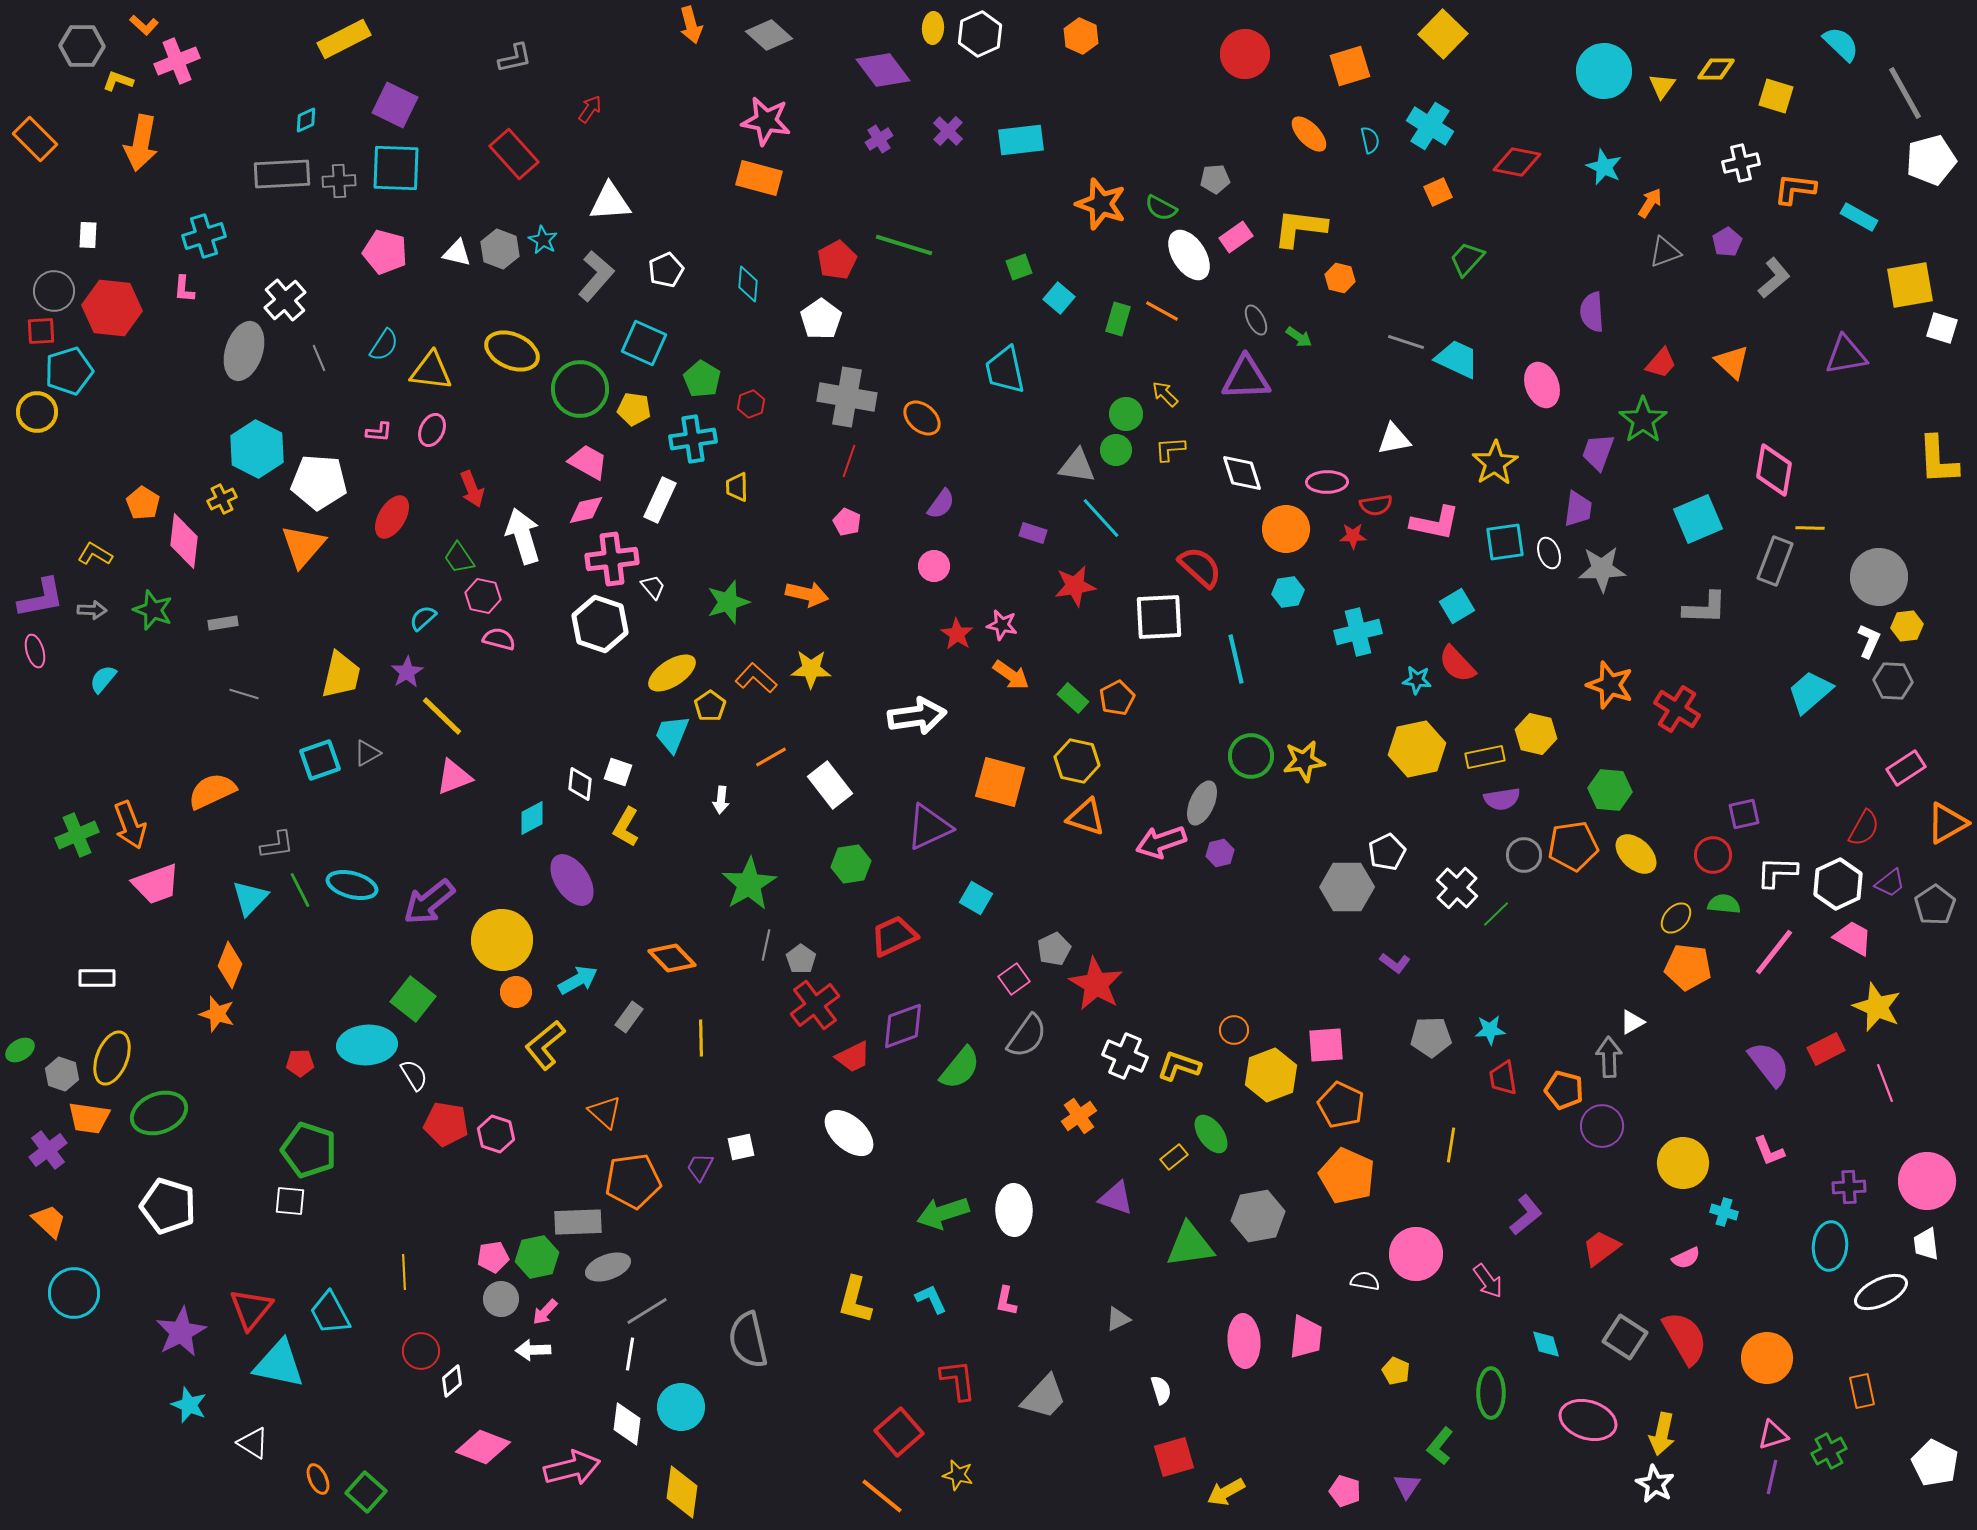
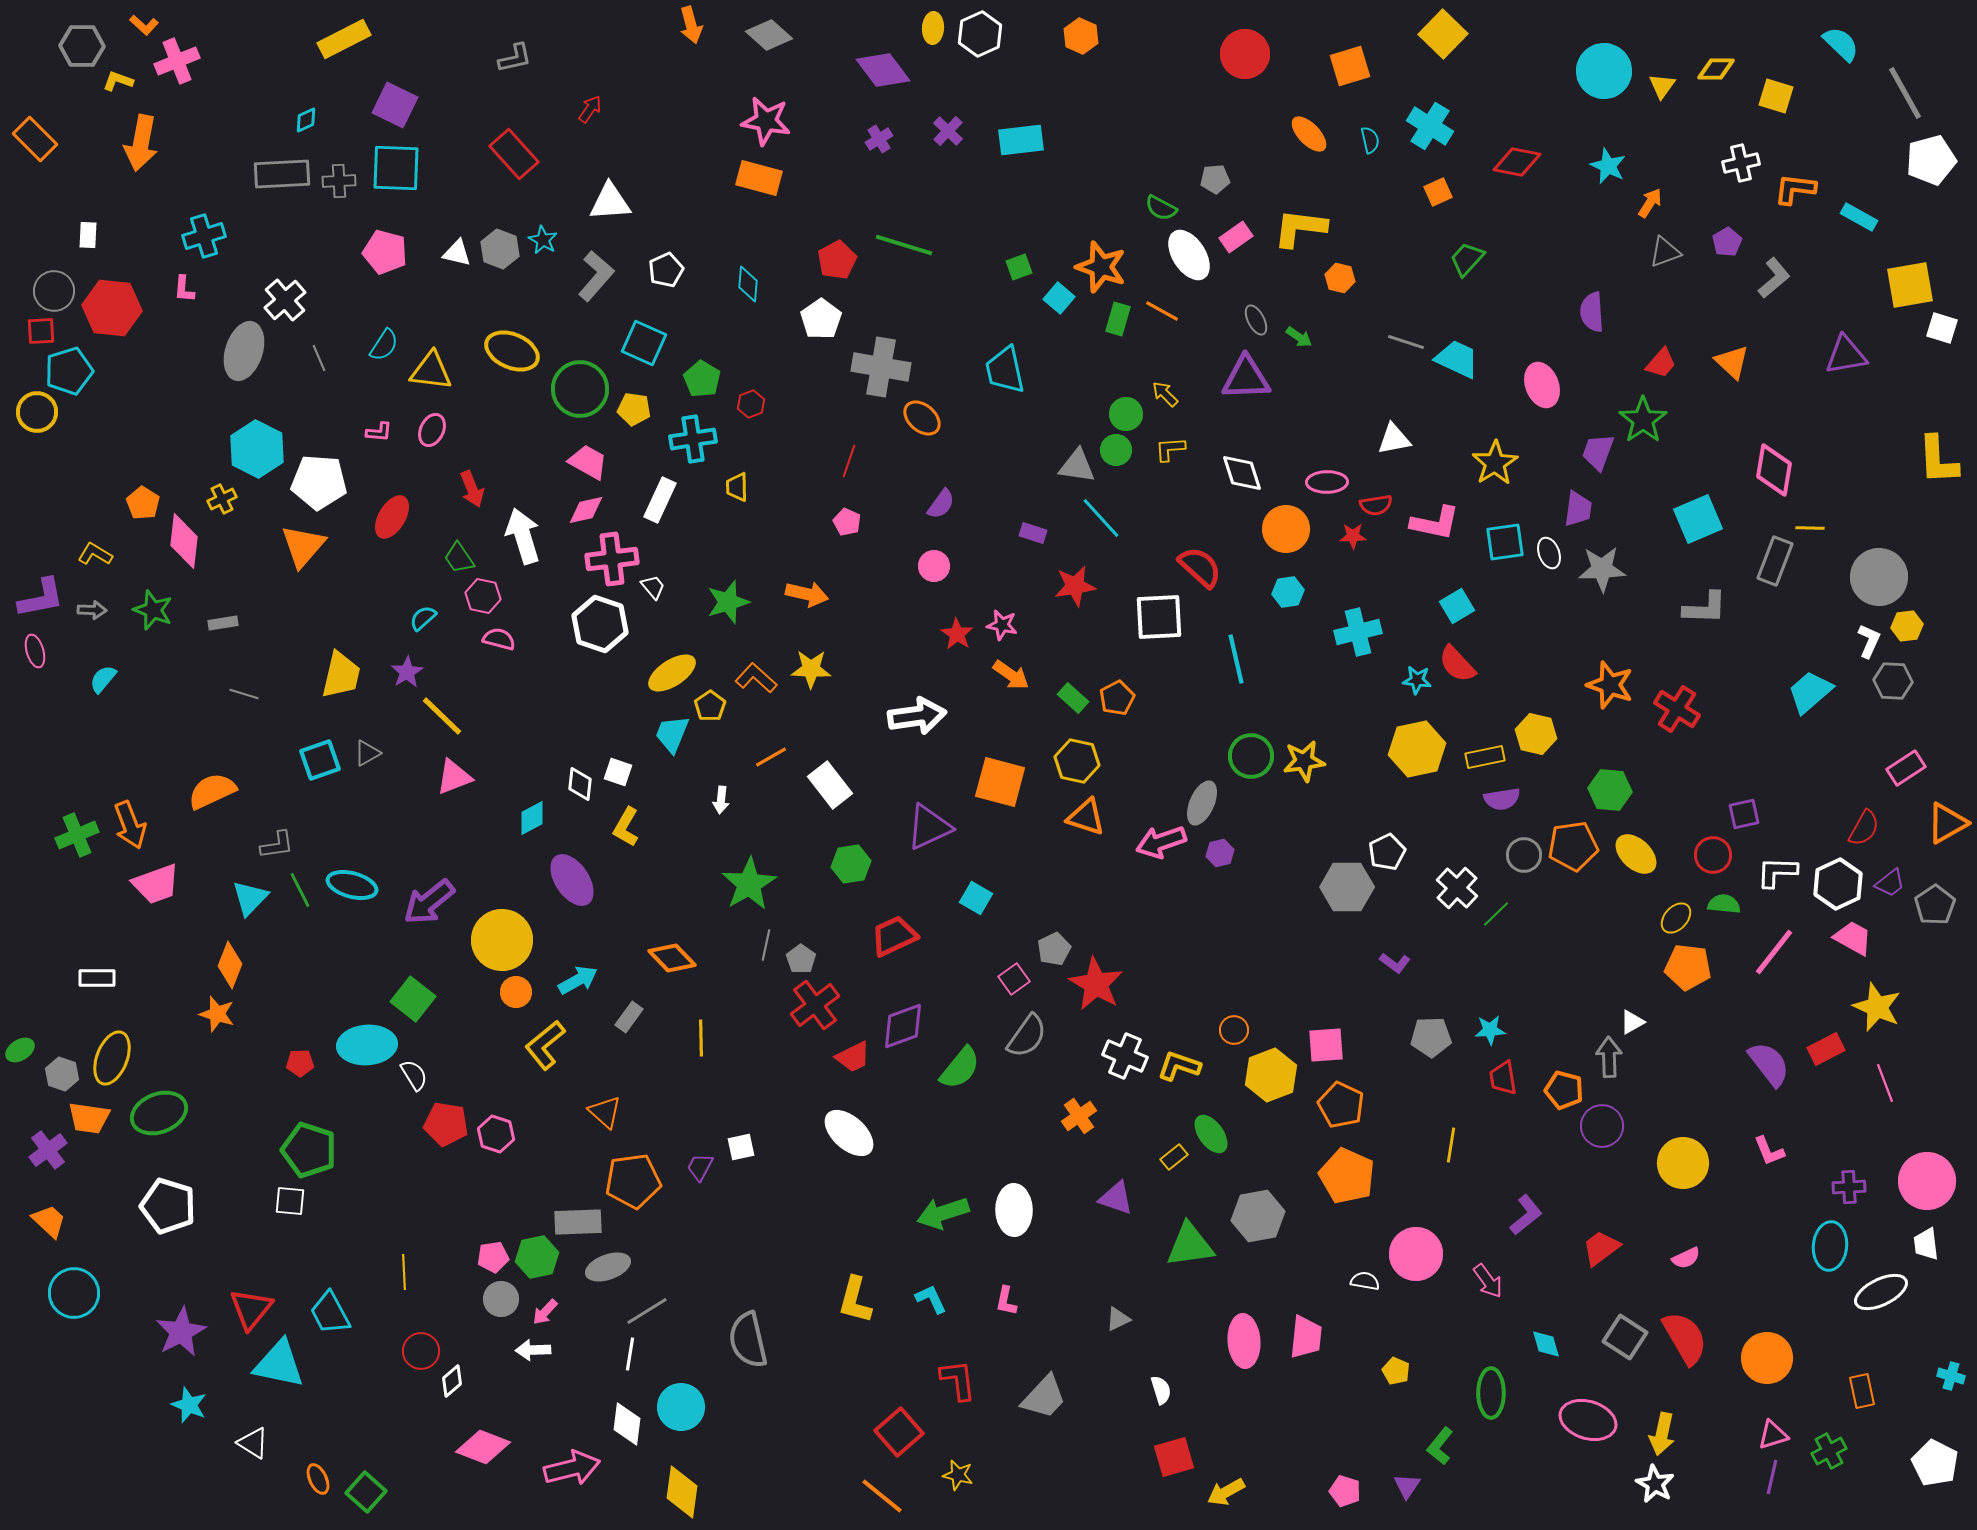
cyan star at (1604, 167): moved 4 px right, 1 px up
orange star at (1101, 204): moved 63 px down
gray cross at (847, 397): moved 34 px right, 30 px up
cyan cross at (1724, 1212): moved 227 px right, 164 px down
